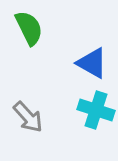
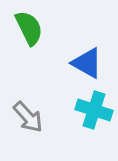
blue triangle: moved 5 px left
cyan cross: moved 2 px left
